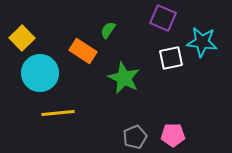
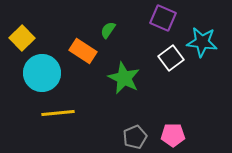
white square: rotated 25 degrees counterclockwise
cyan circle: moved 2 px right
